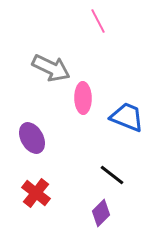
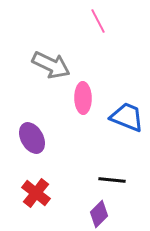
gray arrow: moved 3 px up
black line: moved 5 px down; rotated 32 degrees counterclockwise
purple diamond: moved 2 px left, 1 px down
